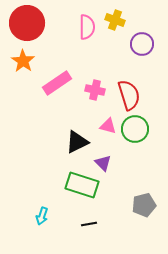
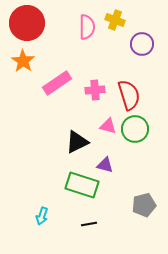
pink cross: rotated 18 degrees counterclockwise
purple triangle: moved 2 px right, 2 px down; rotated 30 degrees counterclockwise
